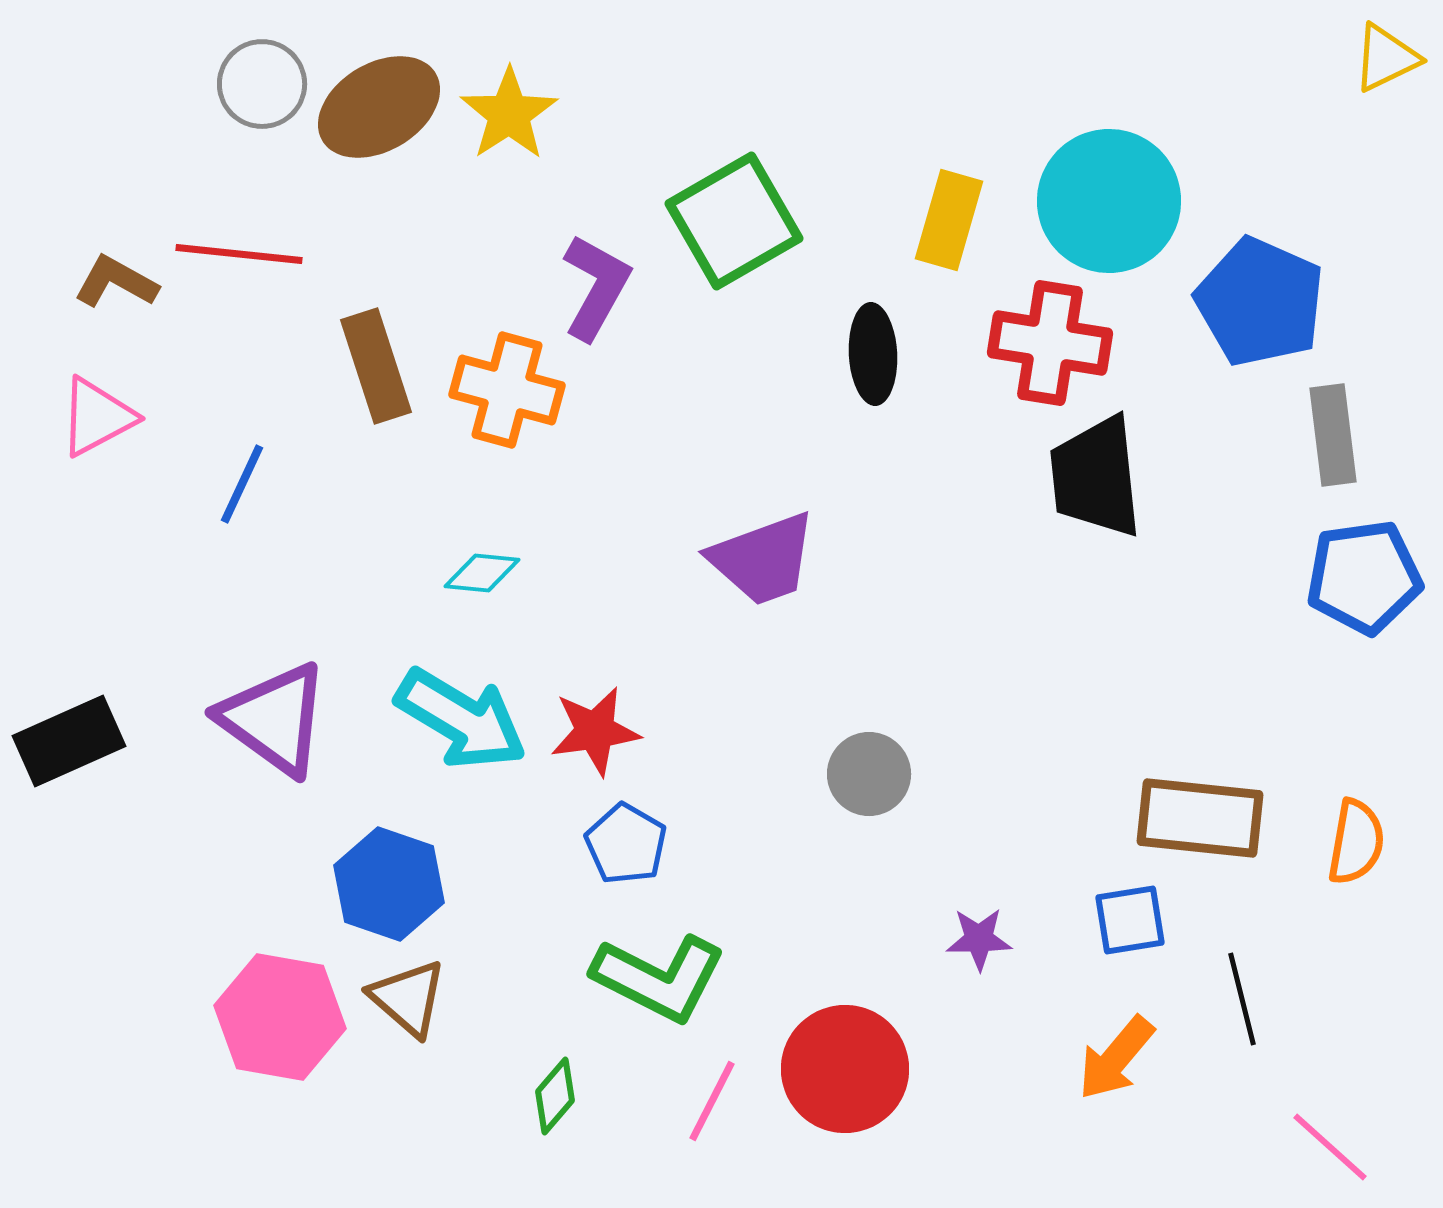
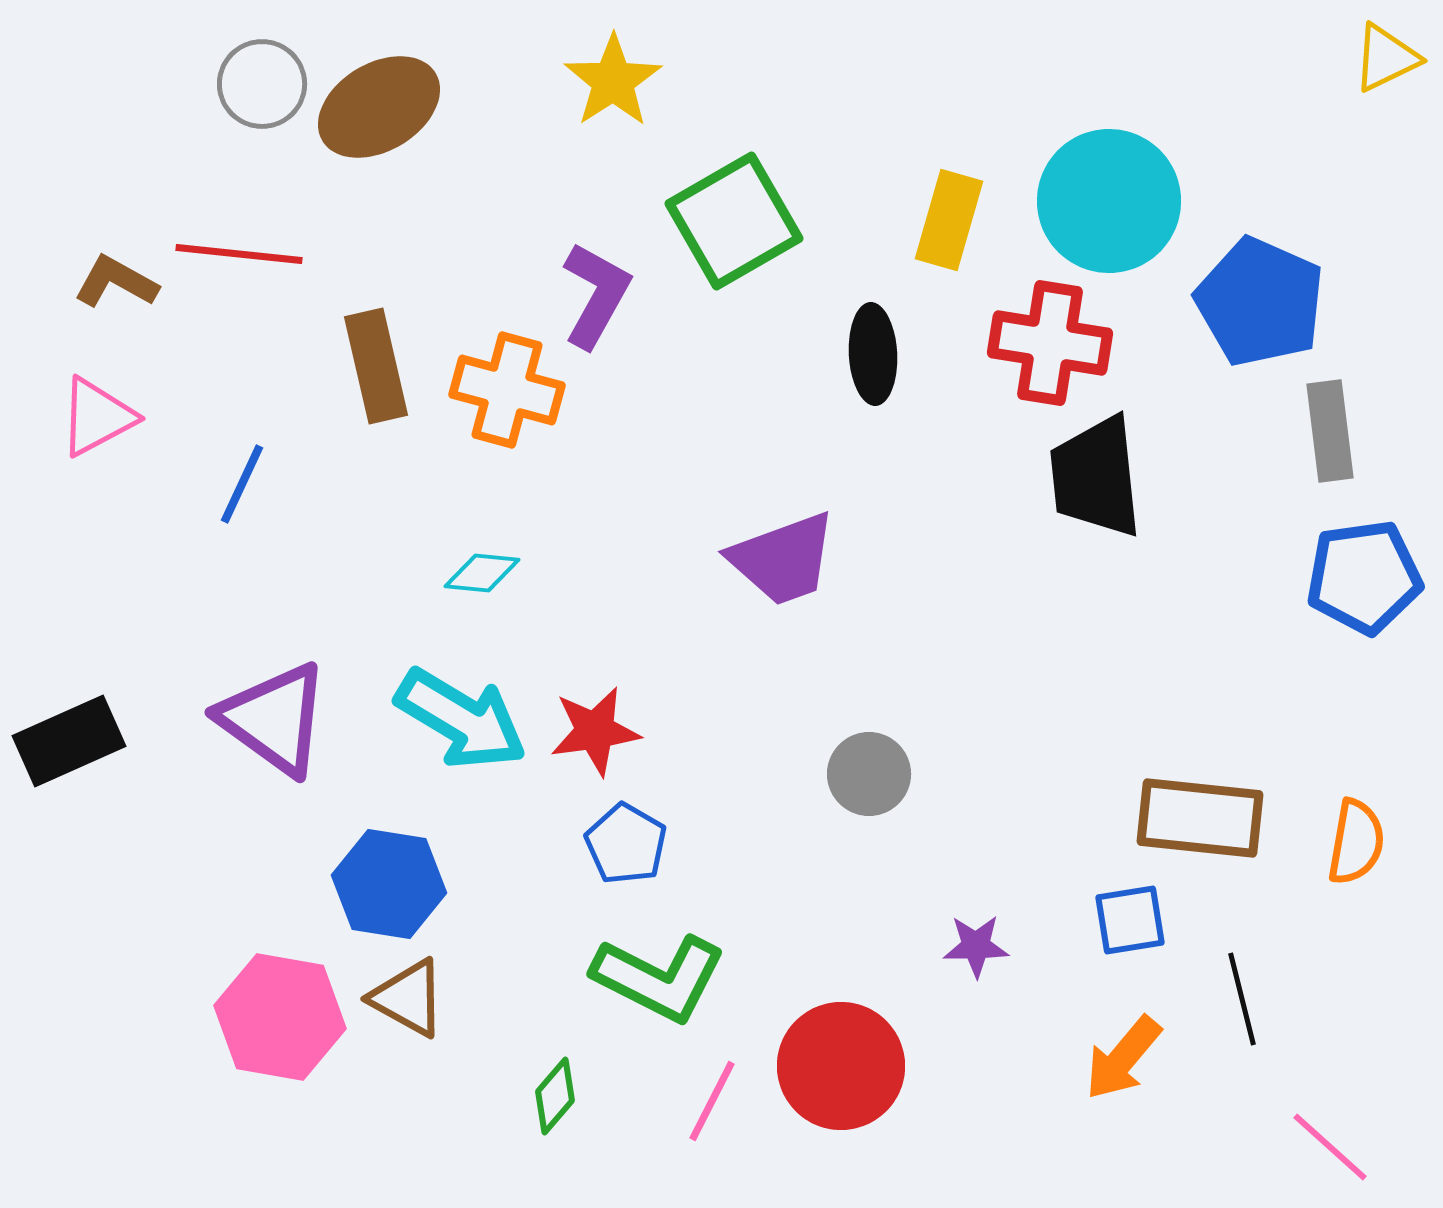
yellow star at (509, 114): moved 104 px right, 33 px up
purple L-shape at (596, 287): moved 8 px down
brown rectangle at (376, 366): rotated 5 degrees clockwise
gray rectangle at (1333, 435): moved 3 px left, 4 px up
purple trapezoid at (763, 559): moved 20 px right
blue hexagon at (389, 884): rotated 10 degrees counterclockwise
purple star at (979, 939): moved 3 px left, 7 px down
brown triangle at (408, 998): rotated 12 degrees counterclockwise
orange arrow at (1116, 1058): moved 7 px right
red circle at (845, 1069): moved 4 px left, 3 px up
